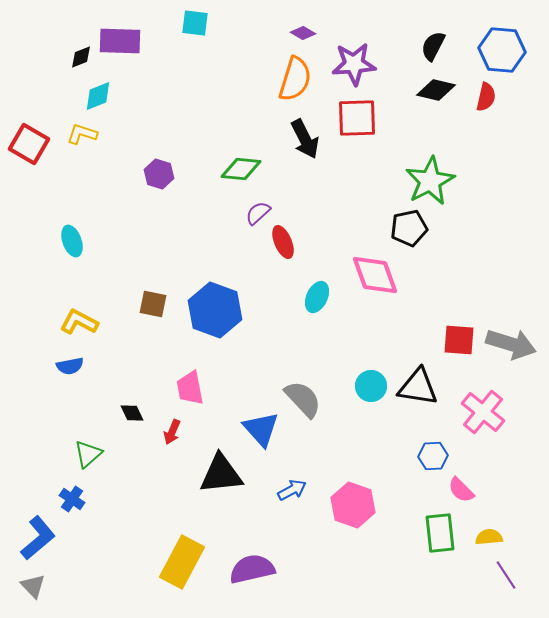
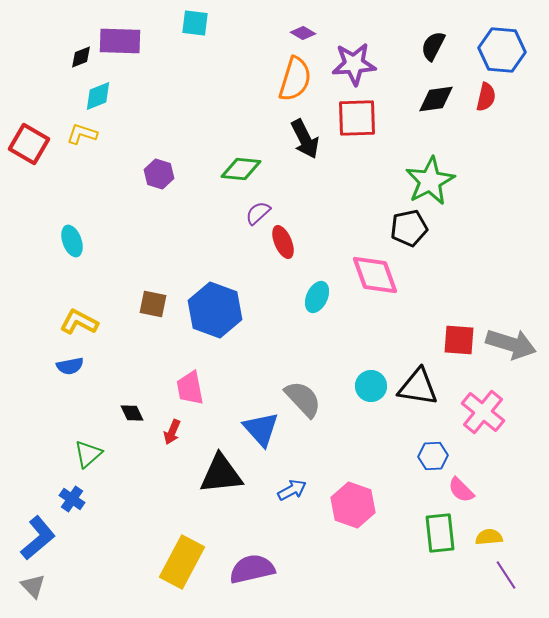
black diamond at (436, 90): moved 9 px down; rotated 21 degrees counterclockwise
